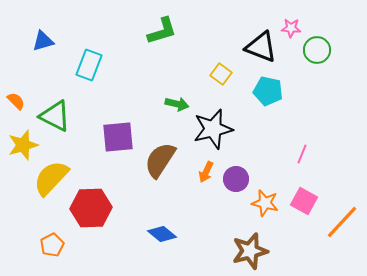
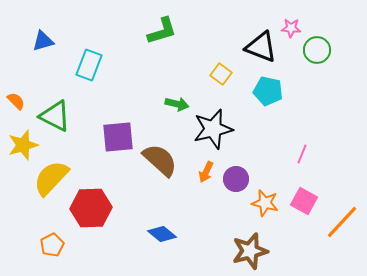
brown semicircle: rotated 99 degrees clockwise
